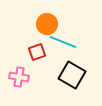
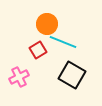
red square: moved 1 px right, 2 px up; rotated 12 degrees counterclockwise
pink cross: rotated 36 degrees counterclockwise
